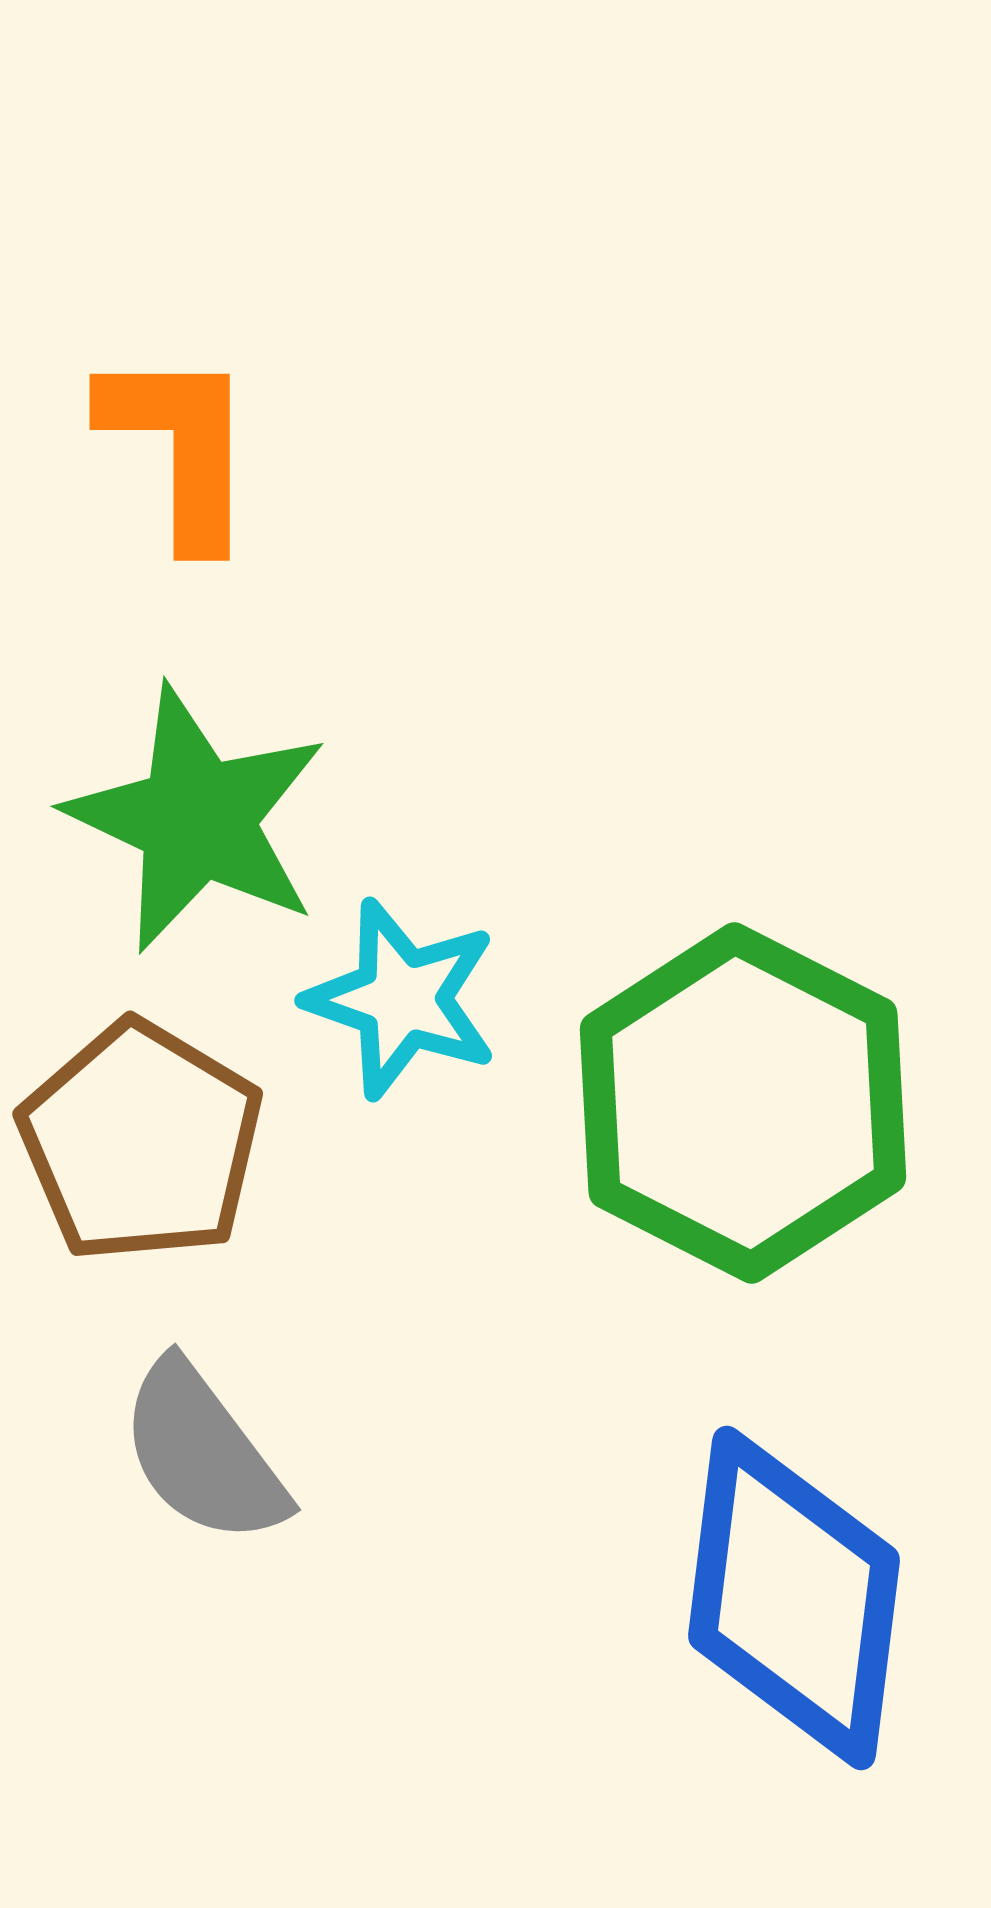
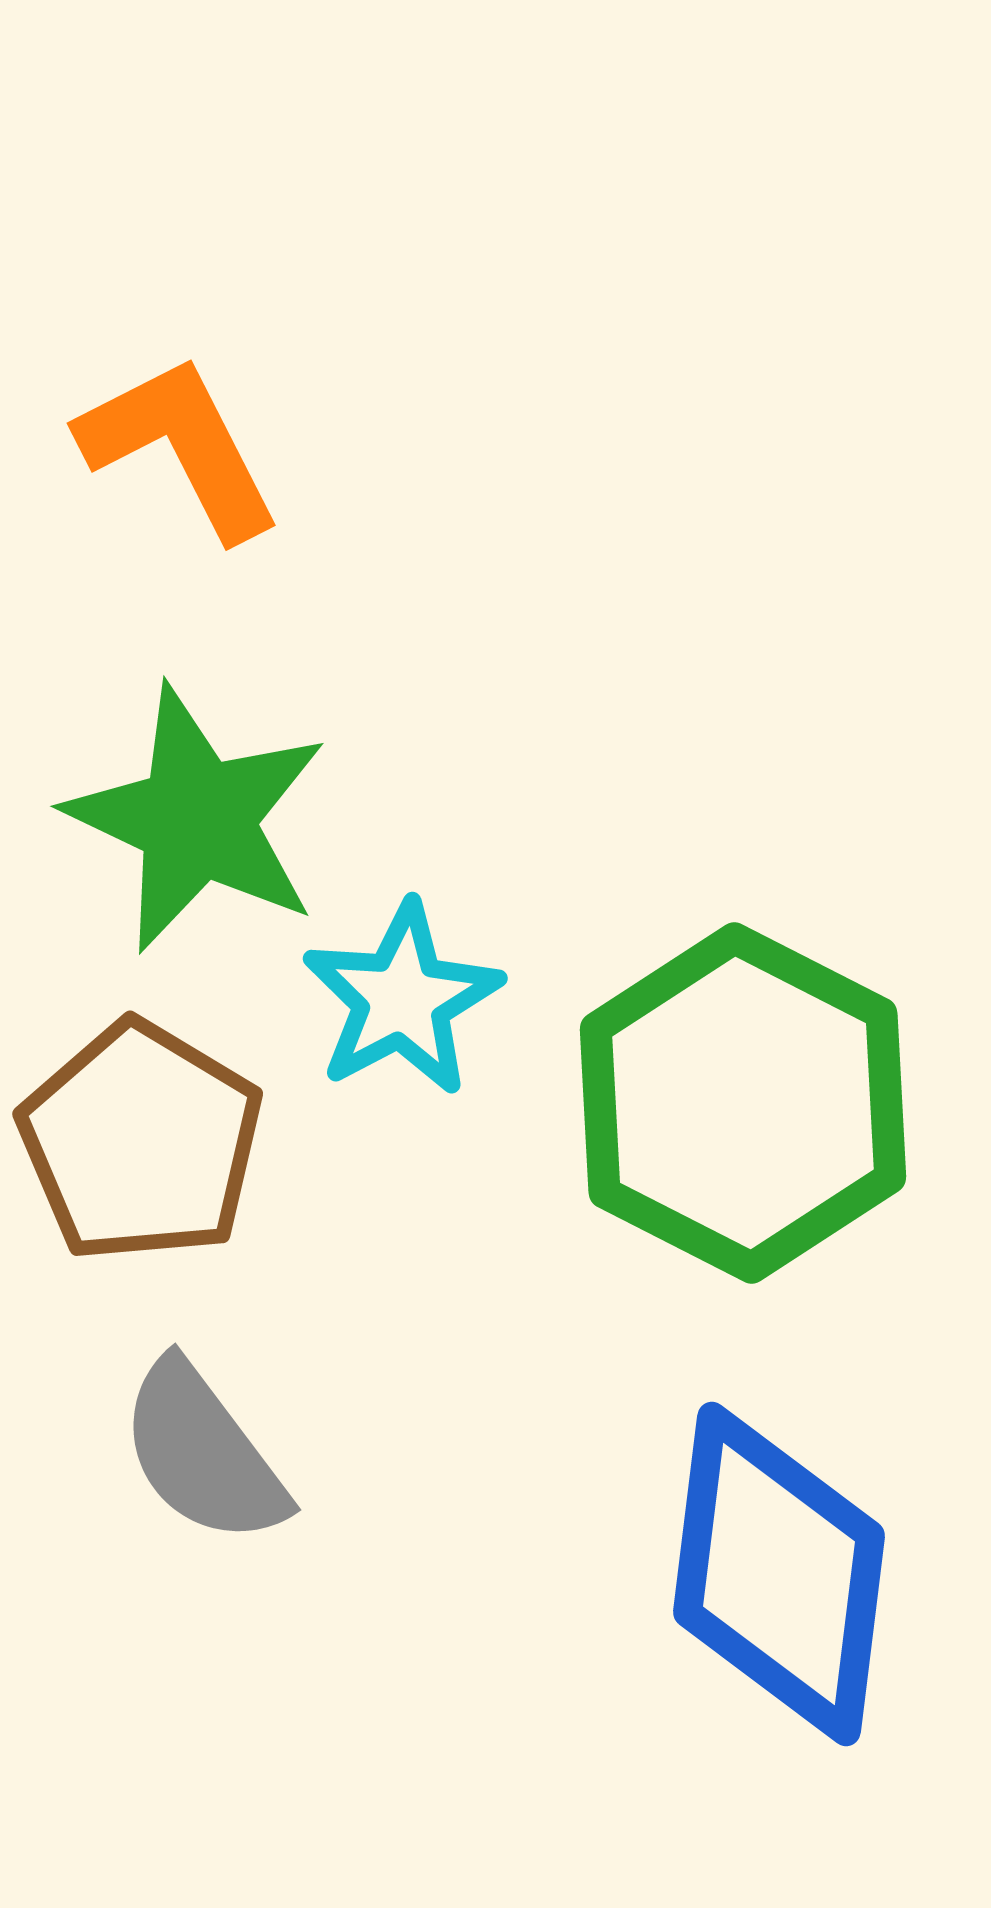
orange L-shape: rotated 27 degrees counterclockwise
cyan star: rotated 25 degrees clockwise
blue diamond: moved 15 px left, 24 px up
